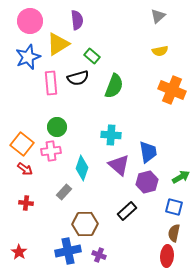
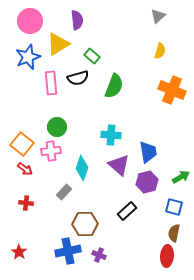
yellow semicircle: rotated 63 degrees counterclockwise
